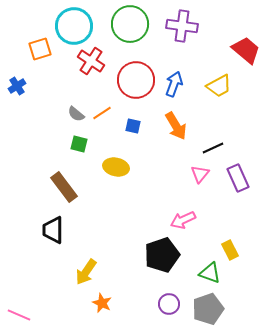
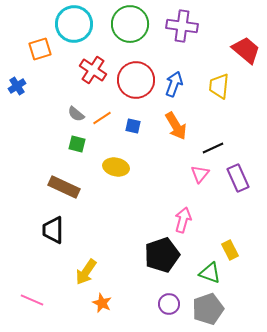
cyan circle: moved 2 px up
red cross: moved 2 px right, 9 px down
yellow trapezoid: rotated 124 degrees clockwise
orange line: moved 5 px down
green square: moved 2 px left
brown rectangle: rotated 28 degrees counterclockwise
pink arrow: rotated 130 degrees clockwise
pink line: moved 13 px right, 15 px up
